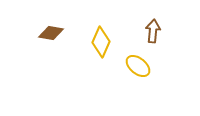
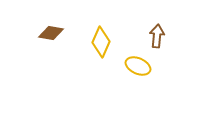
brown arrow: moved 4 px right, 5 px down
yellow ellipse: rotated 15 degrees counterclockwise
